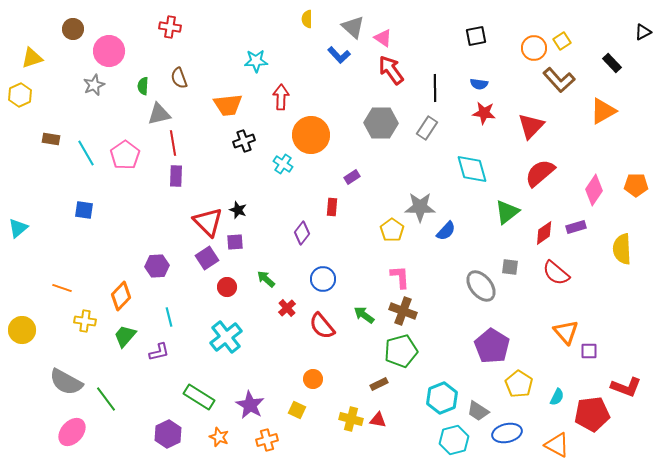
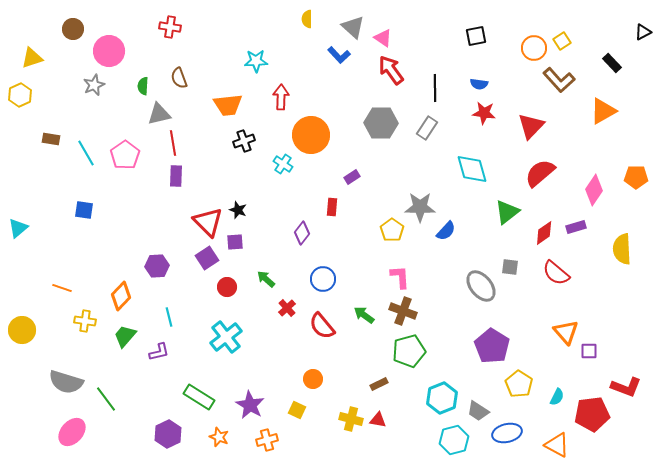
orange pentagon at (636, 185): moved 8 px up
green pentagon at (401, 351): moved 8 px right
gray semicircle at (66, 382): rotated 12 degrees counterclockwise
